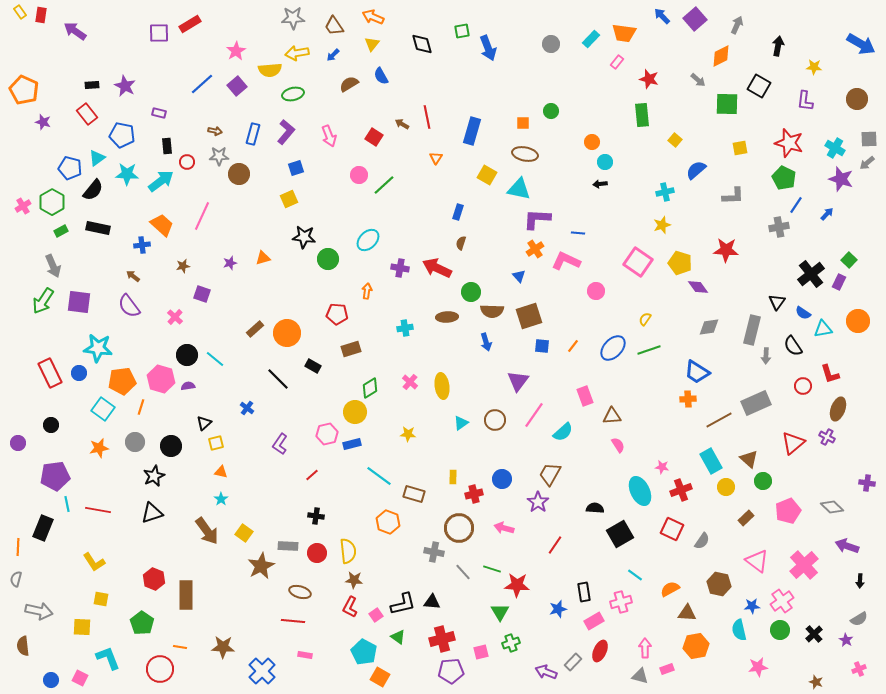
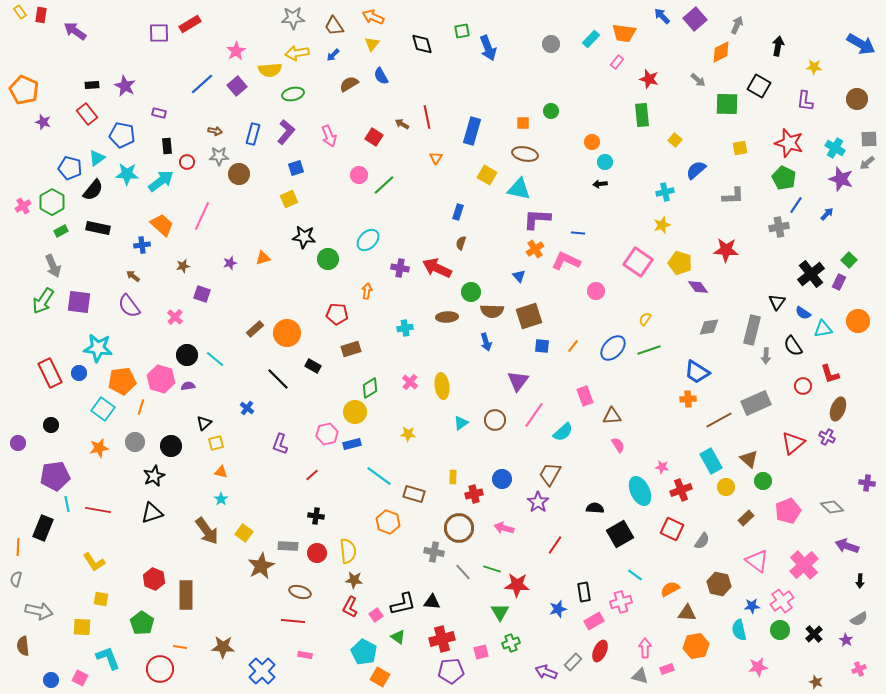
orange diamond at (721, 56): moved 4 px up
purple L-shape at (280, 444): rotated 15 degrees counterclockwise
